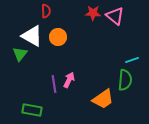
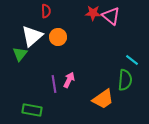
pink triangle: moved 4 px left
white triangle: rotated 50 degrees clockwise
cyan line: rotated 56 degrees clockwise
